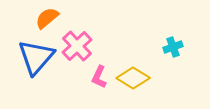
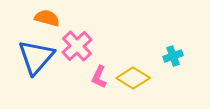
orange semicircle: rotated 55 degrees clockwise
cyan cross: moved 9 px down
